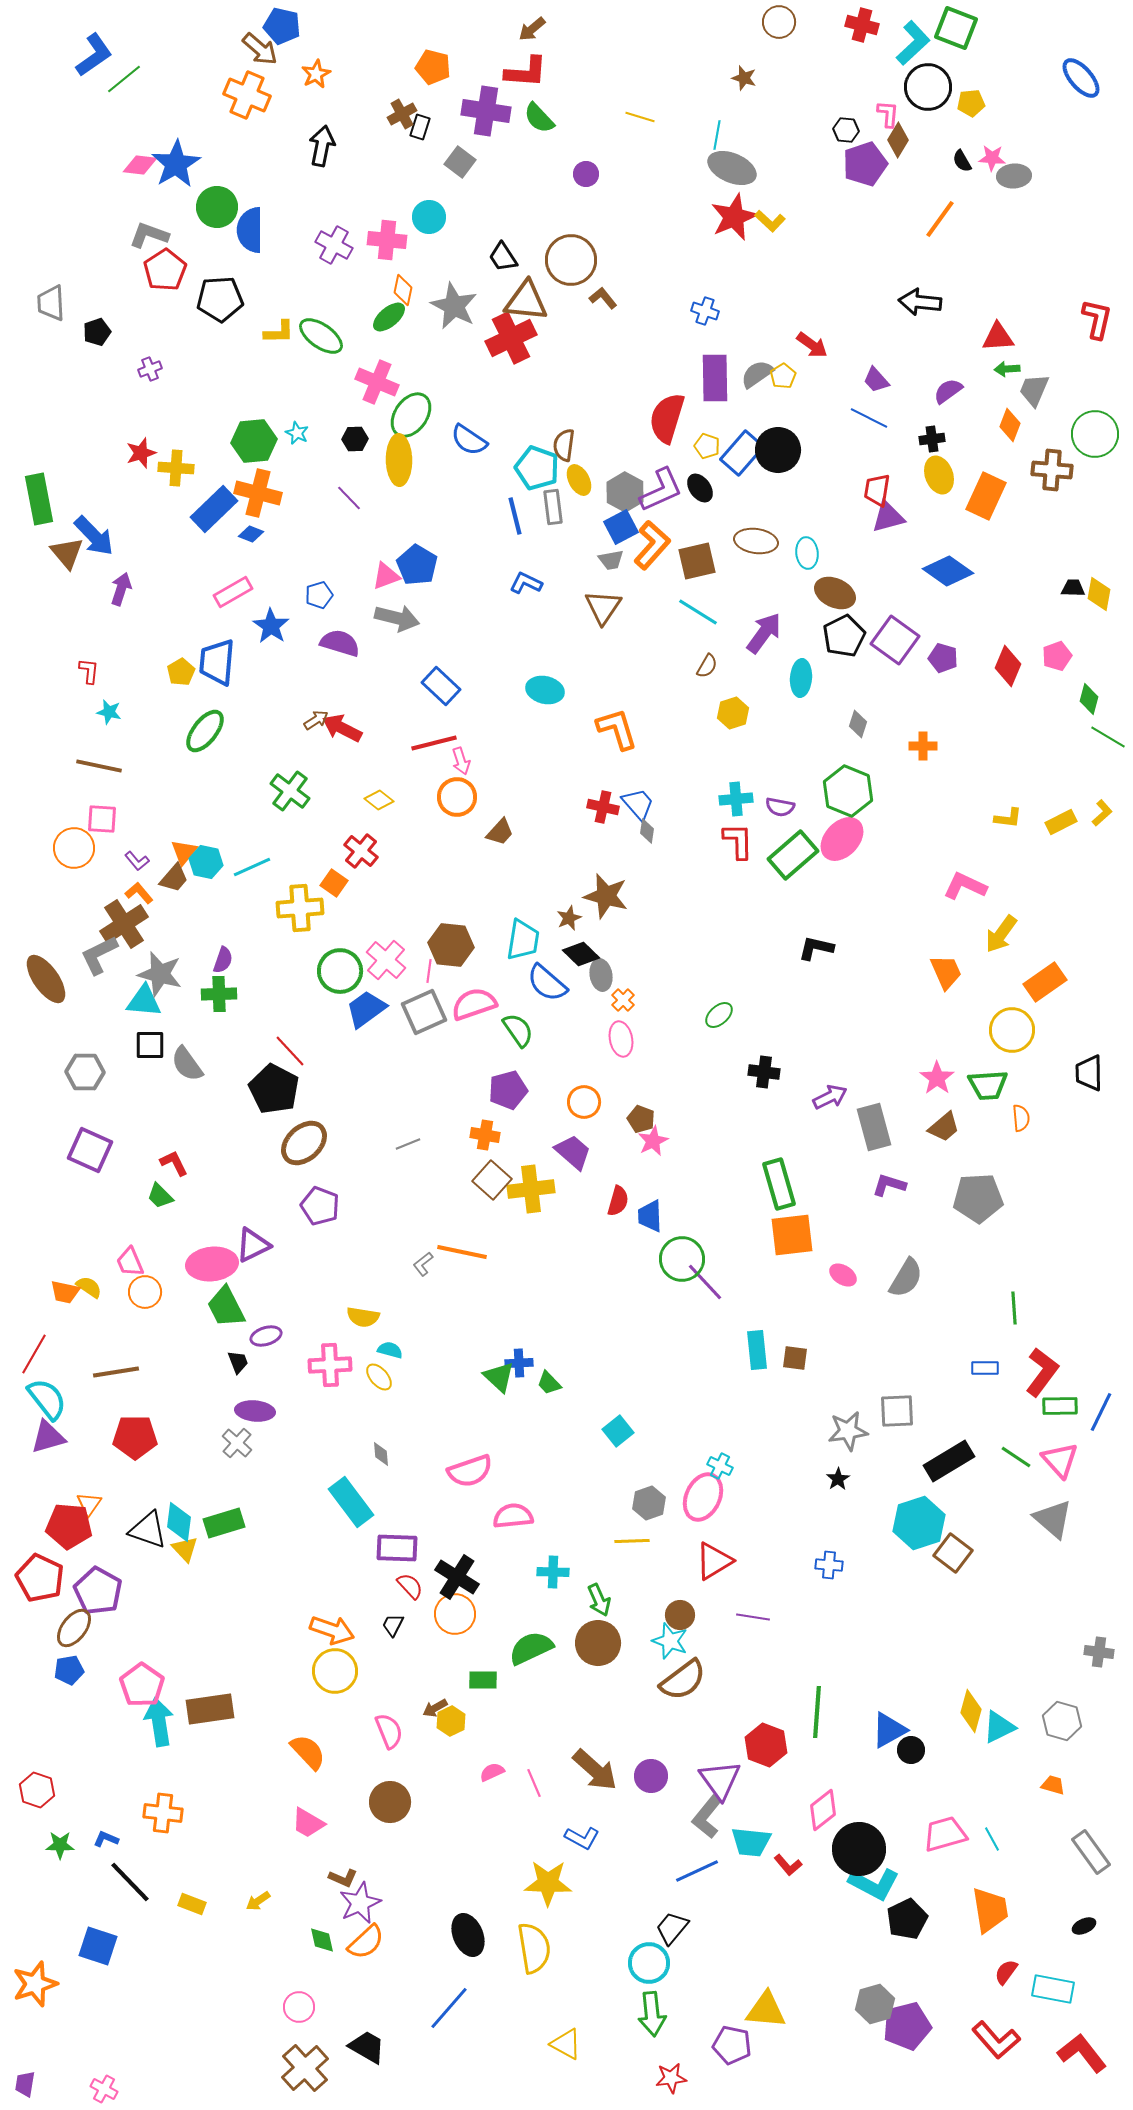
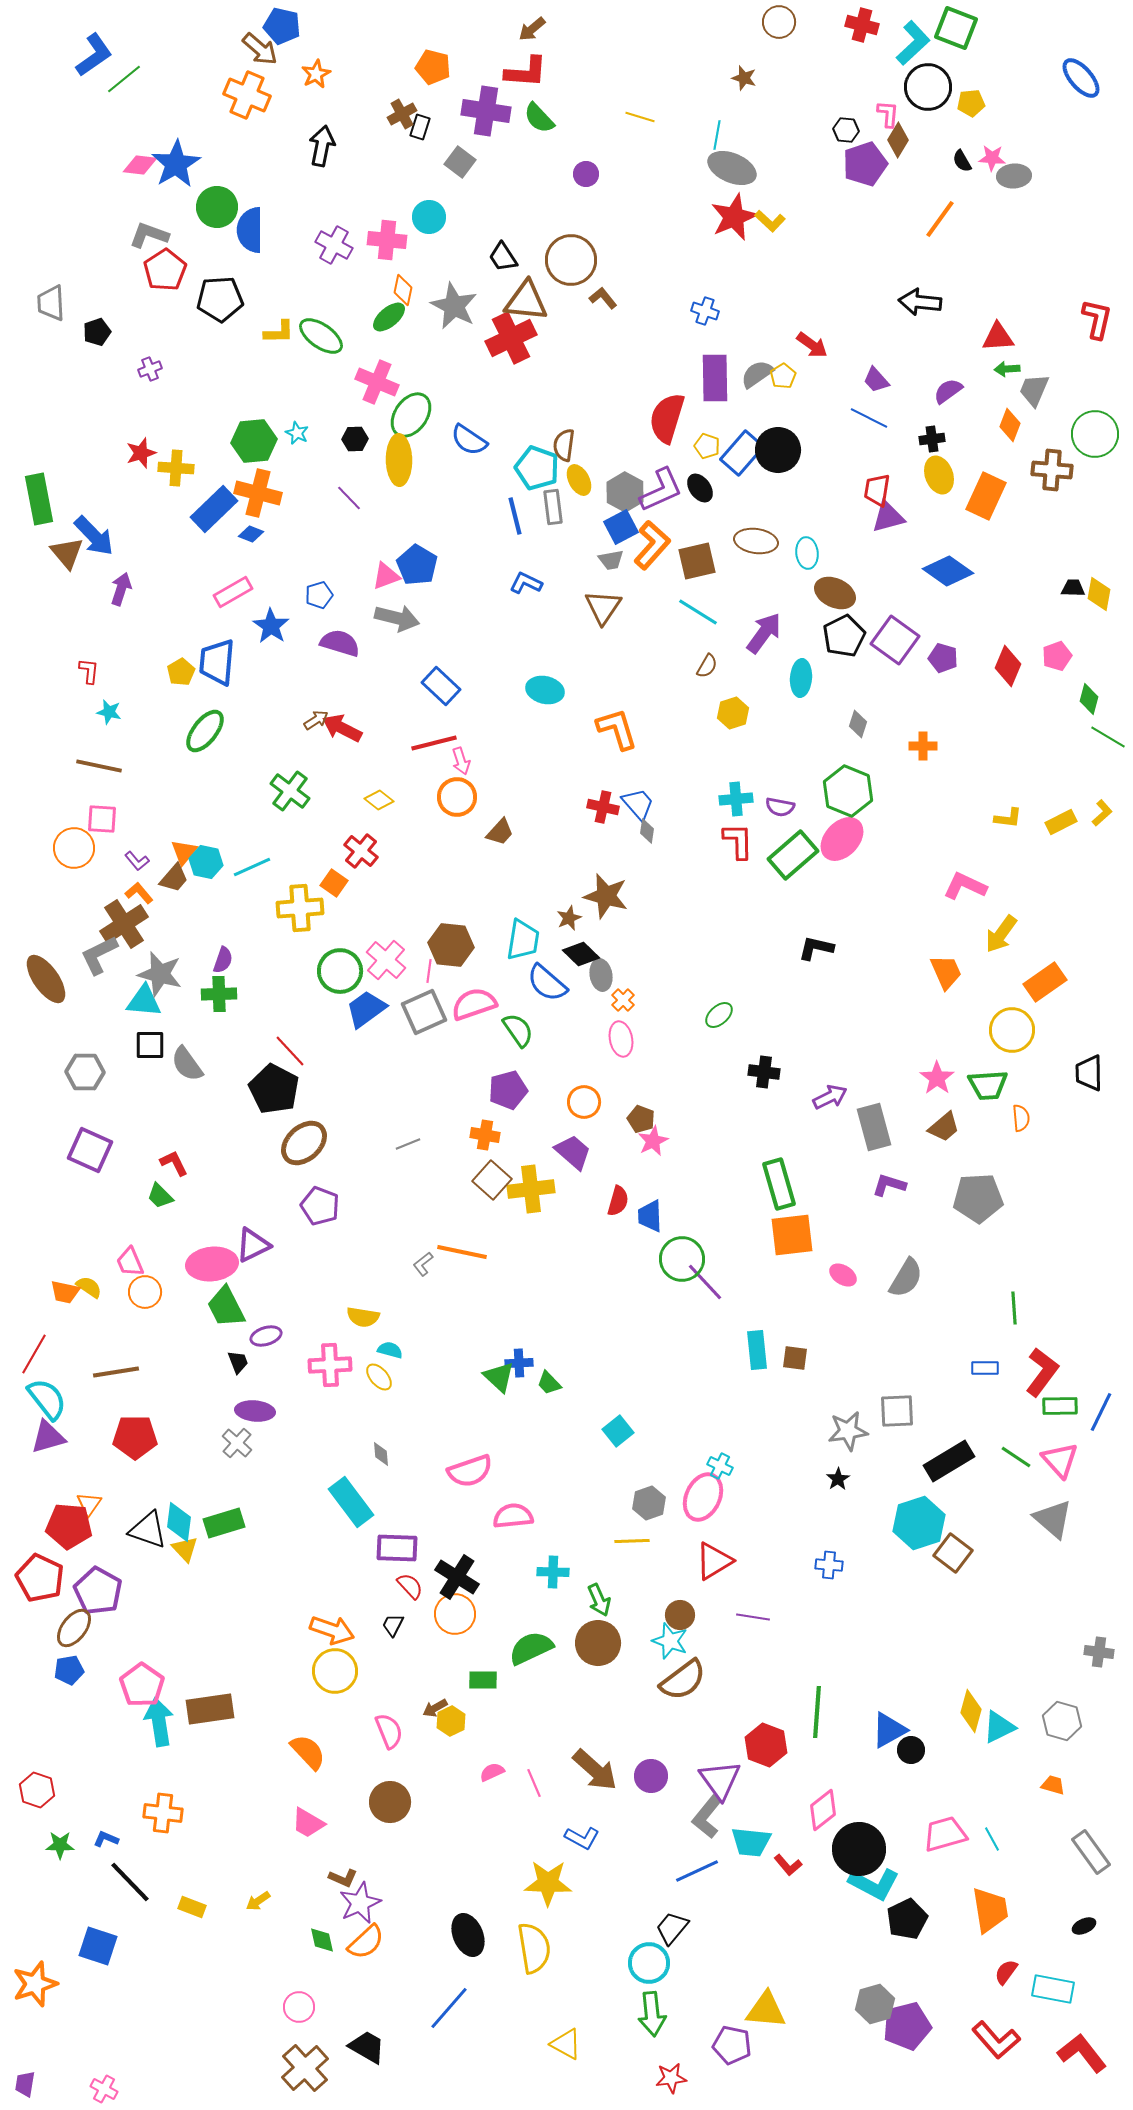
yellow rectangle at (192, 1904): moved 3 px down
